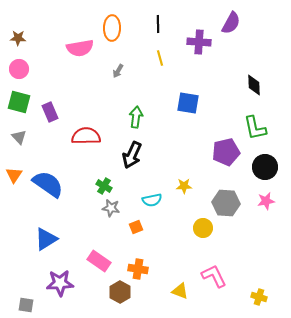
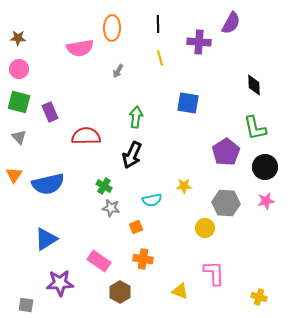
purple pentagon: rotated 20 degrees counterclockwise
blue semicircle: rotated 132 degrees clockwise
yellow circle: moved 2 px right
orange cross: moved 5 px right, 10 px up
pink L-shape: moved 3 px up; rotated 24 degrees clockwise
